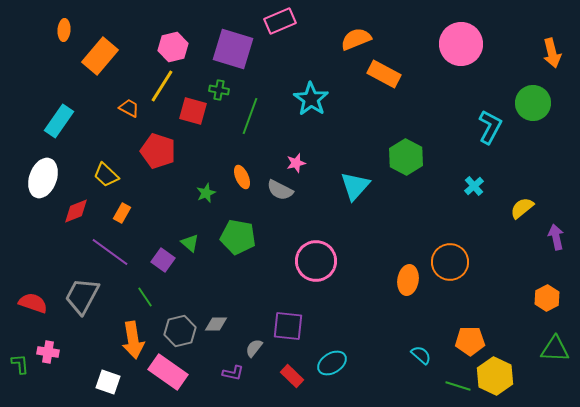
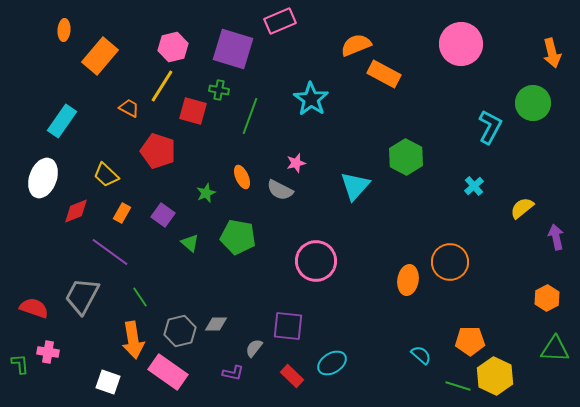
orange semicircle at (356, 39): moved 6 px down
cyan rectangle at (59, 121): moved 3 px right
purple square at (163, 260): moved 45 px up
green line at (145, 297): moved 5 px left
red semicircle at (33, 303): moved 1 px right, 5 px down
